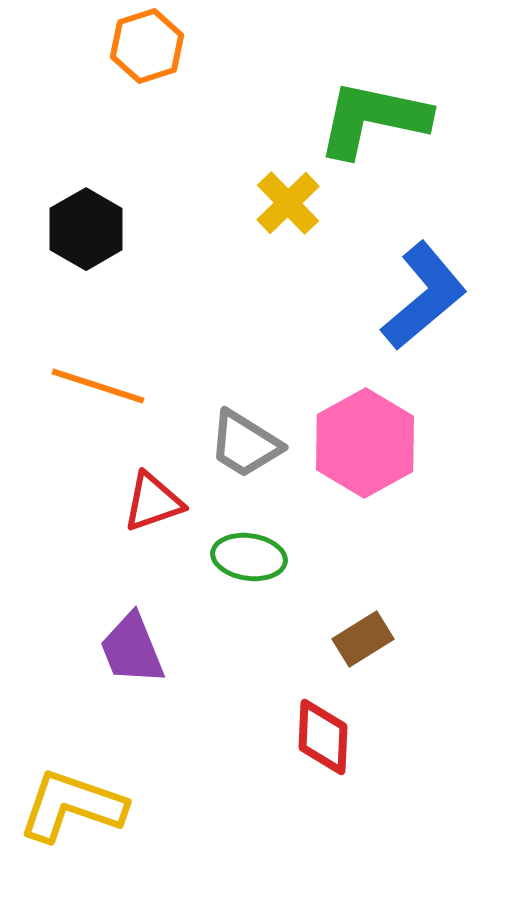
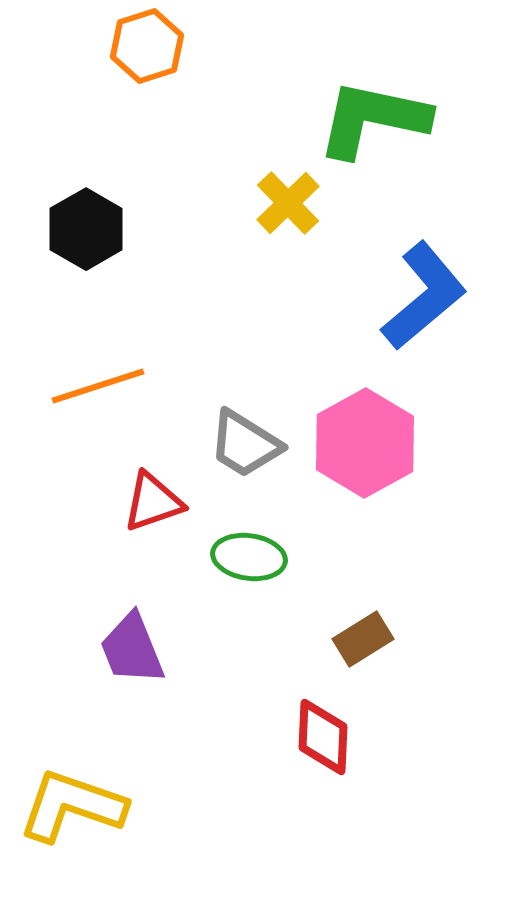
orange line: rotated 36 degrees counterclockwise
